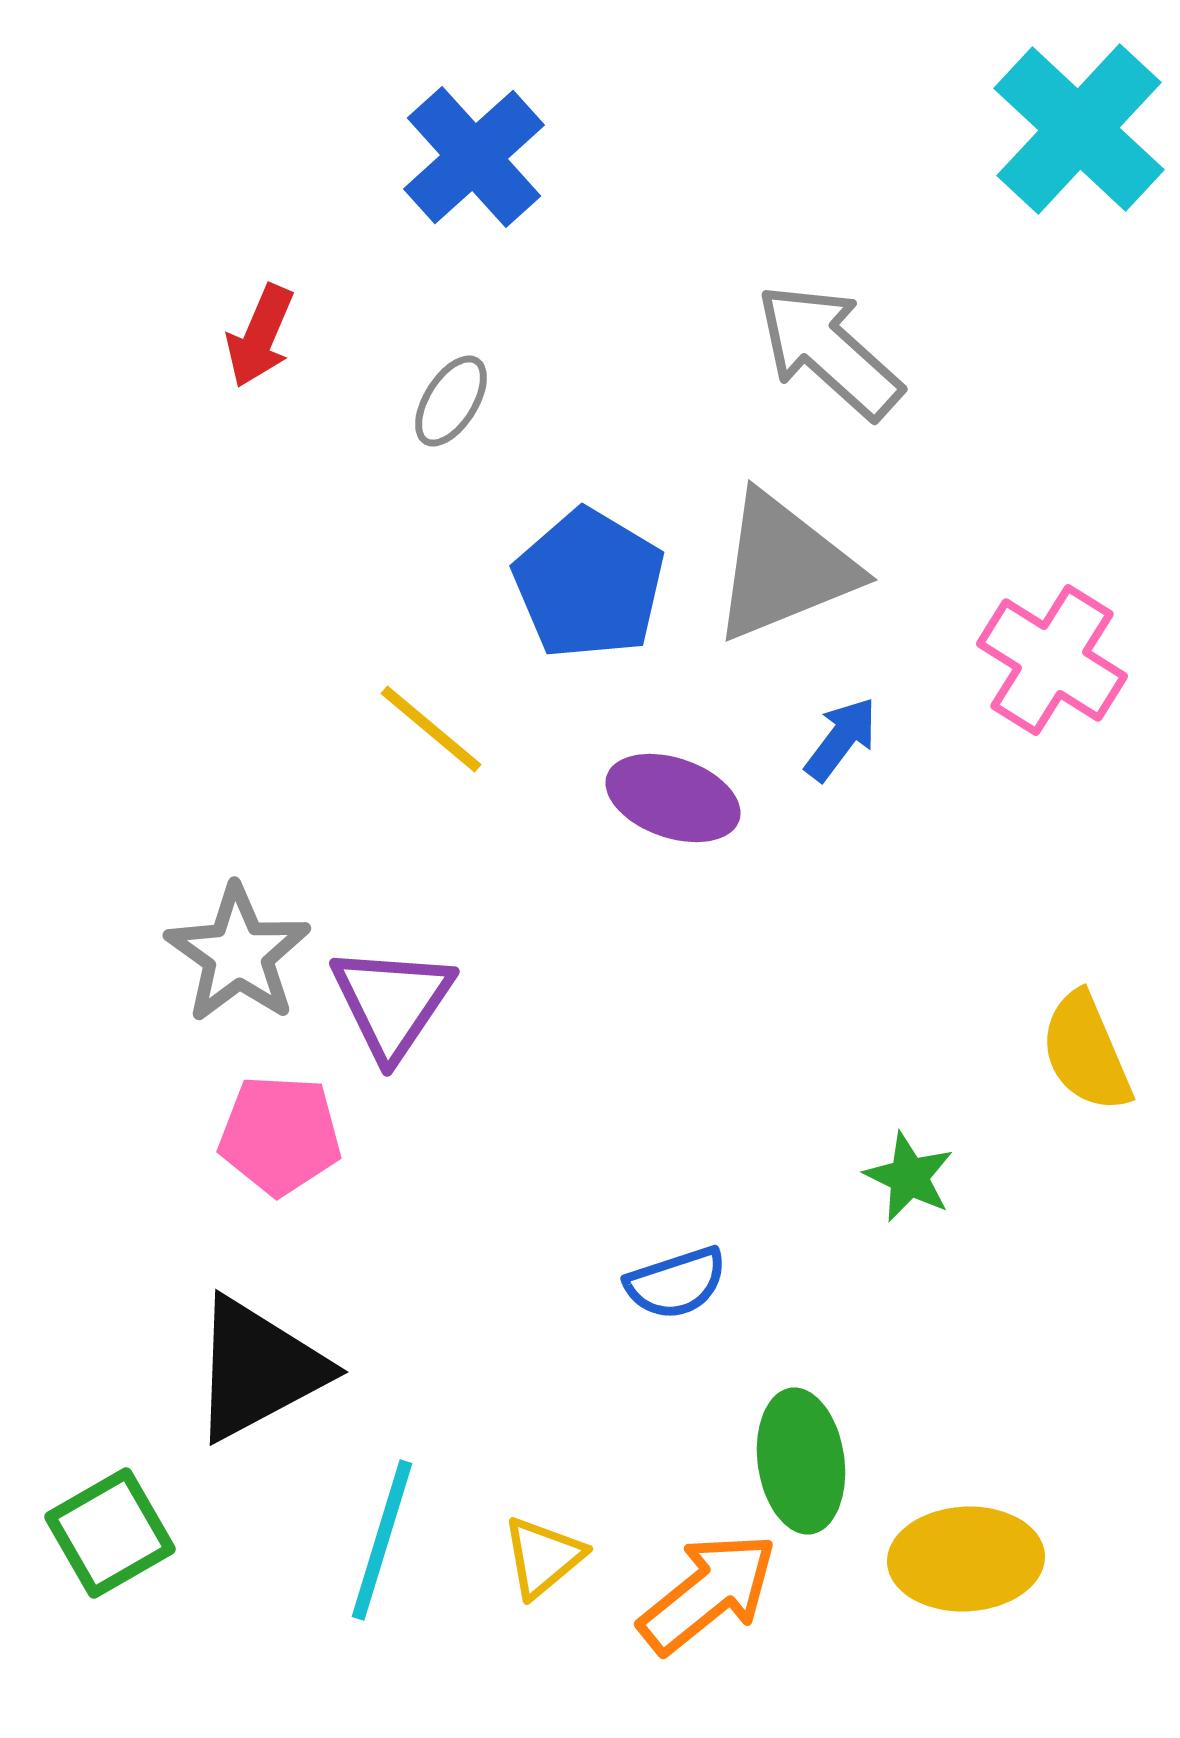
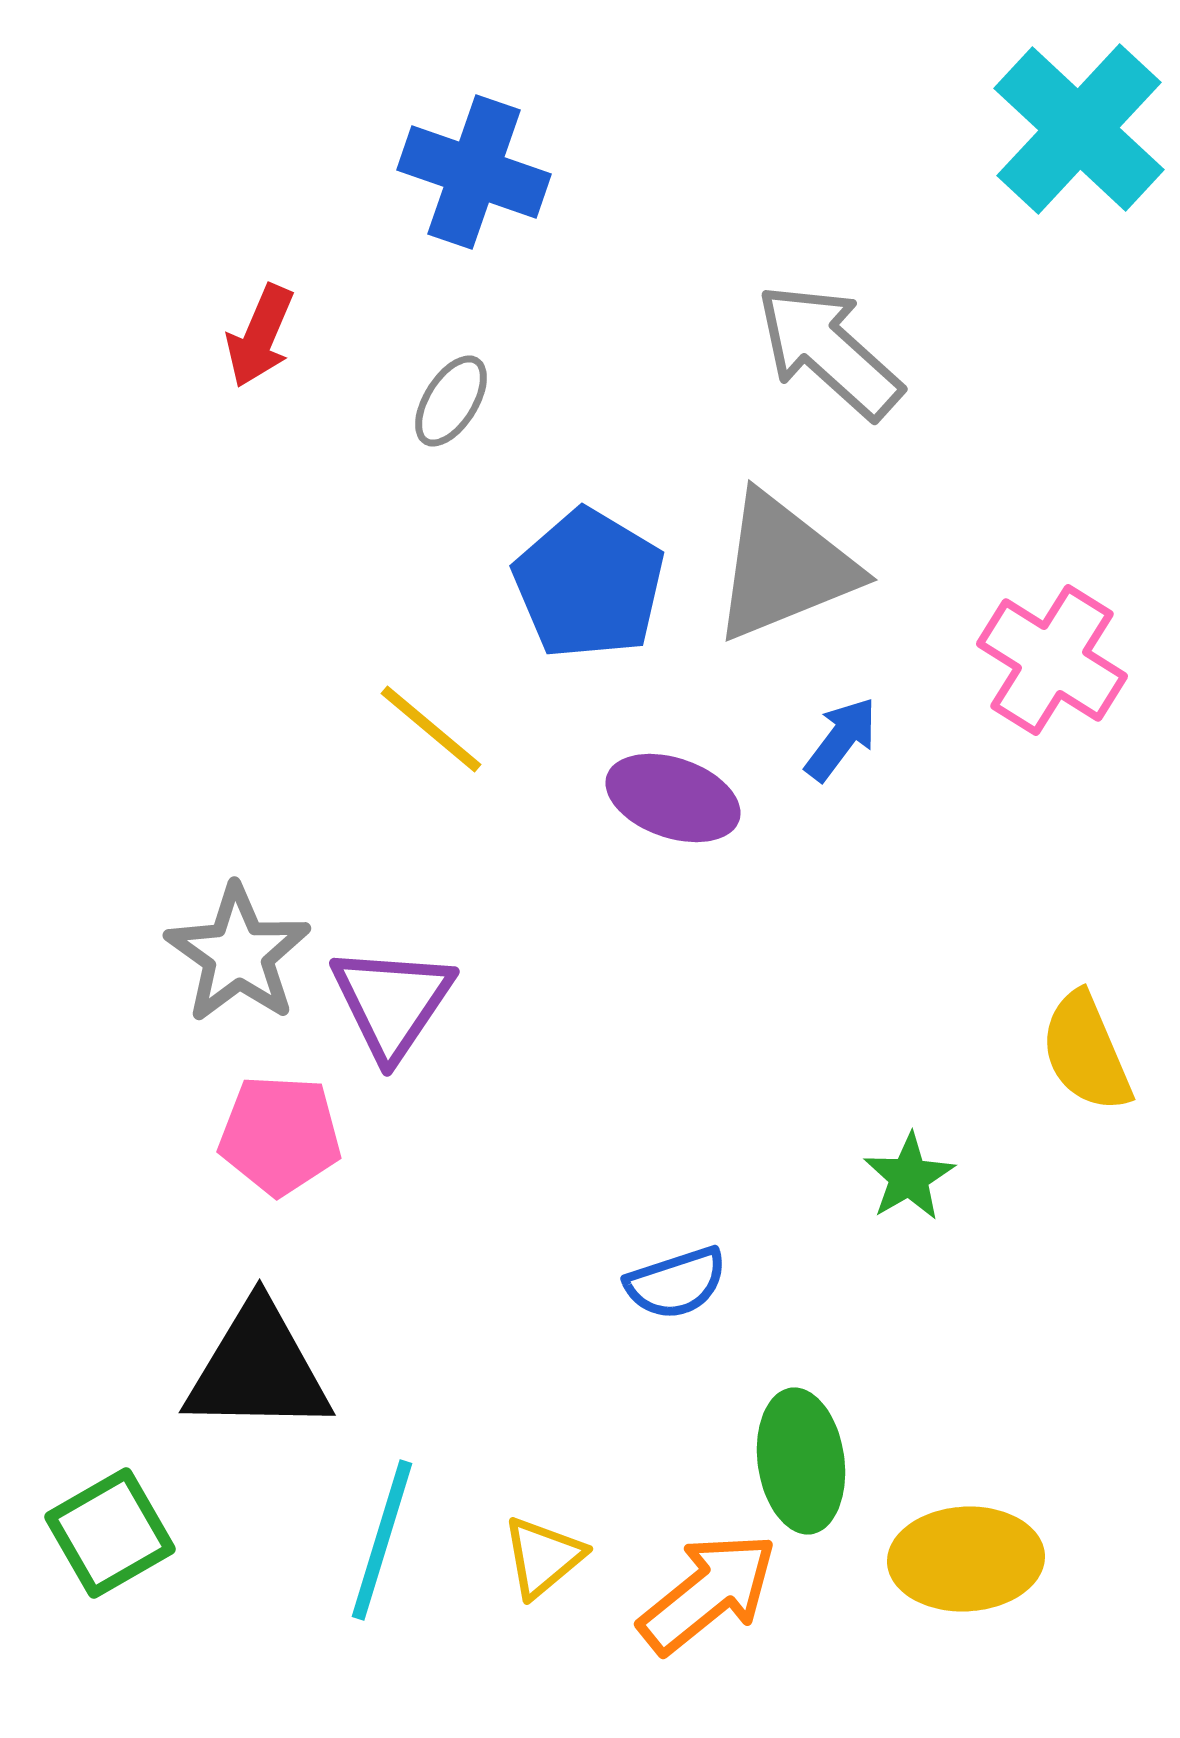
blue cross: moved 15 px down; rotated 29 degrees counterclockwise
green star: rotated 16 degrees clockwise
black triangle: rotated 29 degrees clockwise
